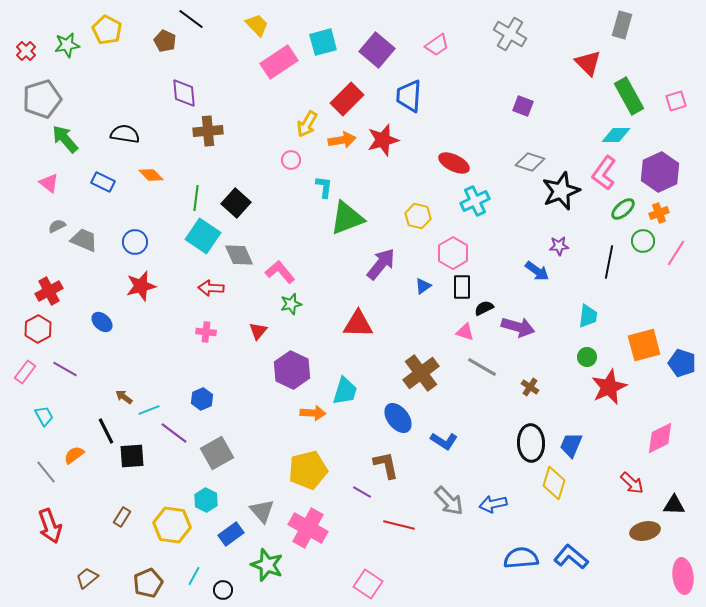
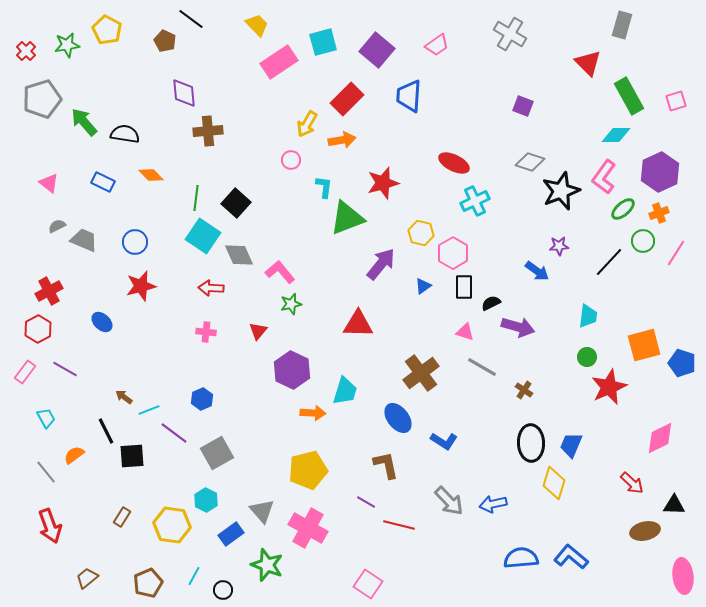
green arrow at (65, 139): moved 19 px right, 17 px up
red star at (383, 140): moved 43 px down
pink L-shape at (604, 173): moved 4 px down
yellow hexagon at (418, 216): moved 3 px right, 17 px down
black line at (609, 262): rotated 32 degrees clockwise
black rectangle at (462, 287): moved 2 px right
black semicircle at (484, 308): moved 7 px right, 5 px up
brown cross at (530, 387): moved 6 px left, 3 px down
cyan trapezoid at (44, 416): moved 2 px right, 2 px down
purple line at (362, 492): moved 4 px right, 10 px down
